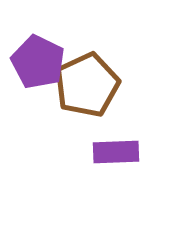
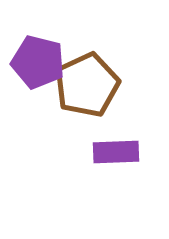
purple pentagon: rotated 12 degrees counterclockwise
